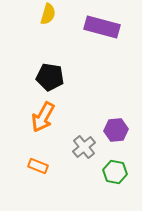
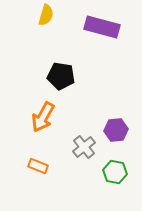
yellow semicircle: moved 2 px left, 1 px down
black pentagon: moved 11 px right, 1 px up
